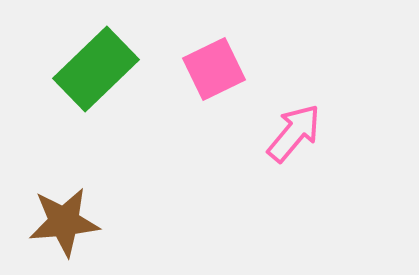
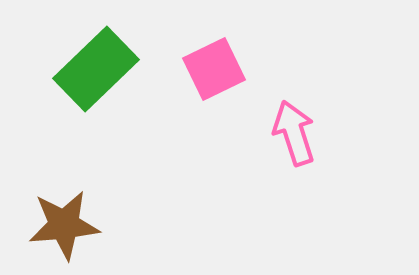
pink arrow: rotated 58 degrees counterclockwise
brown star: moved 3 px down
